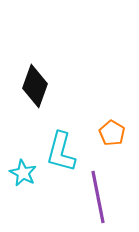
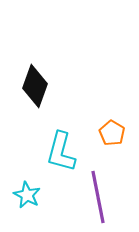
cyan star: moved 4 px right, 22 px down
